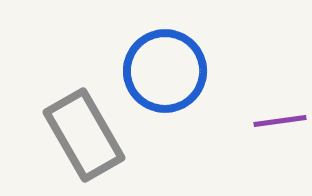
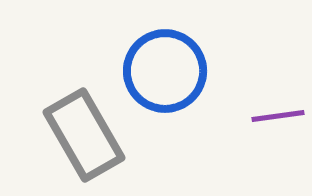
purple line: moved 2 px left, 5 px up
